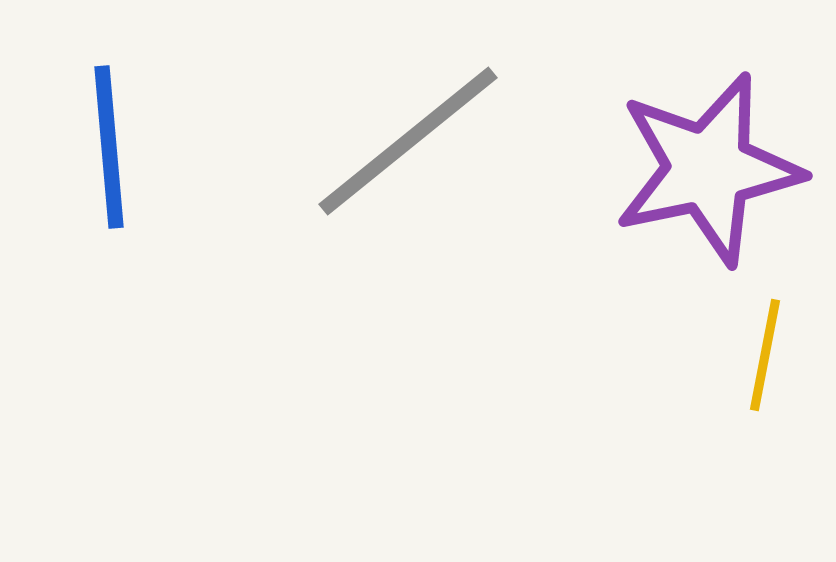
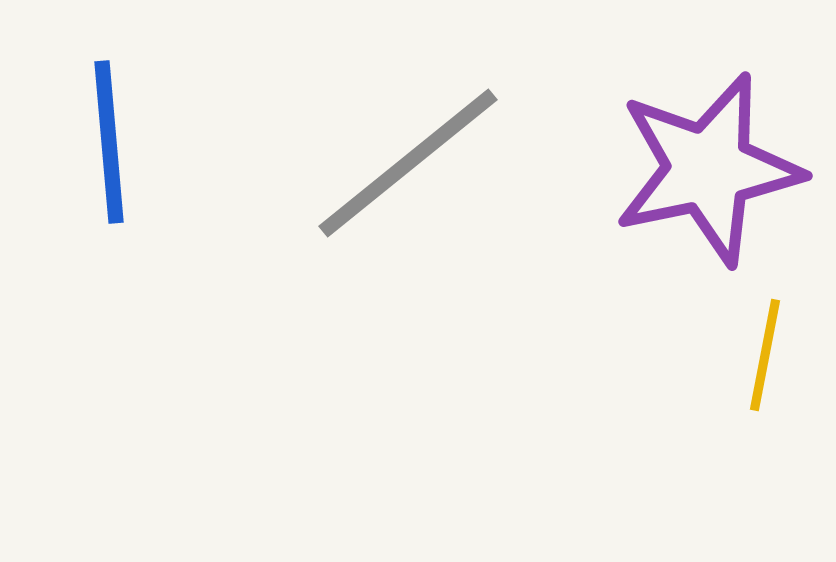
gray line: moved 22 px down
blue line: moved 5 px up
